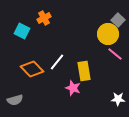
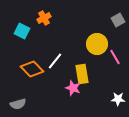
gray square: rotated 16 degrees clockwise
yellow circle: moved 11 px left, 10 px down
pink line: moved 3 px down; rotated 21 degrees clockwise
white line: moved 2 px left, 1 px up
yellow rectangle: moved 2 px left, 3 px down
gray semicircle: moved 3 px right, 4 px down
